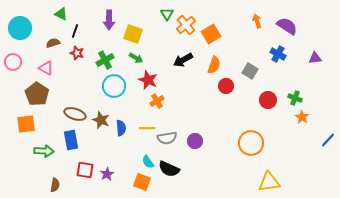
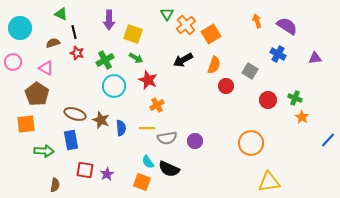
black line at (75, 31): moved 1 px left, 1 px down; rotated 32 degrees counterclockwise
orange cross at (157, 101): moved 4 px down
